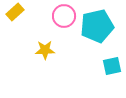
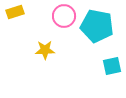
yellow rectangle: rotated 24 degrees clockwise
cyan pentagon: rotated 24 degrees clockwise
